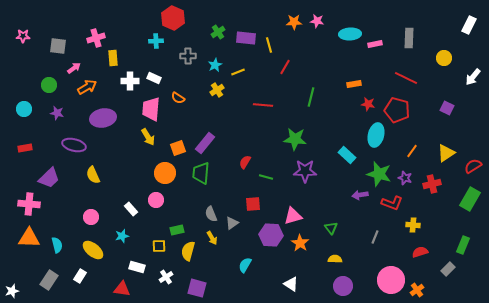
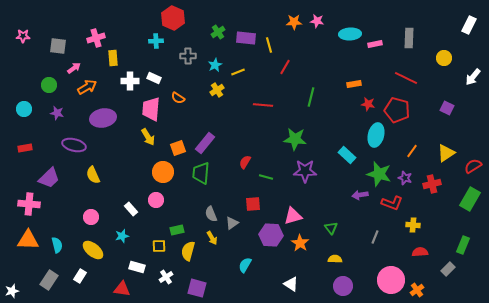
orange circle at (165, 173): moved 2 px left, 1 px up
orange triangle at (29, 238): moved 1 px left, 2 px down
red semicircle at (420, 252): rotated 14 degrees clockwise
